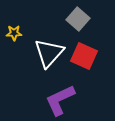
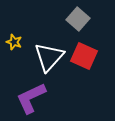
yellow star: moved 9 px down; rotated 21 degrees clockwise
white triangle: moved 4 px down
purple L-shape: moved 29 px left, 2 px up
